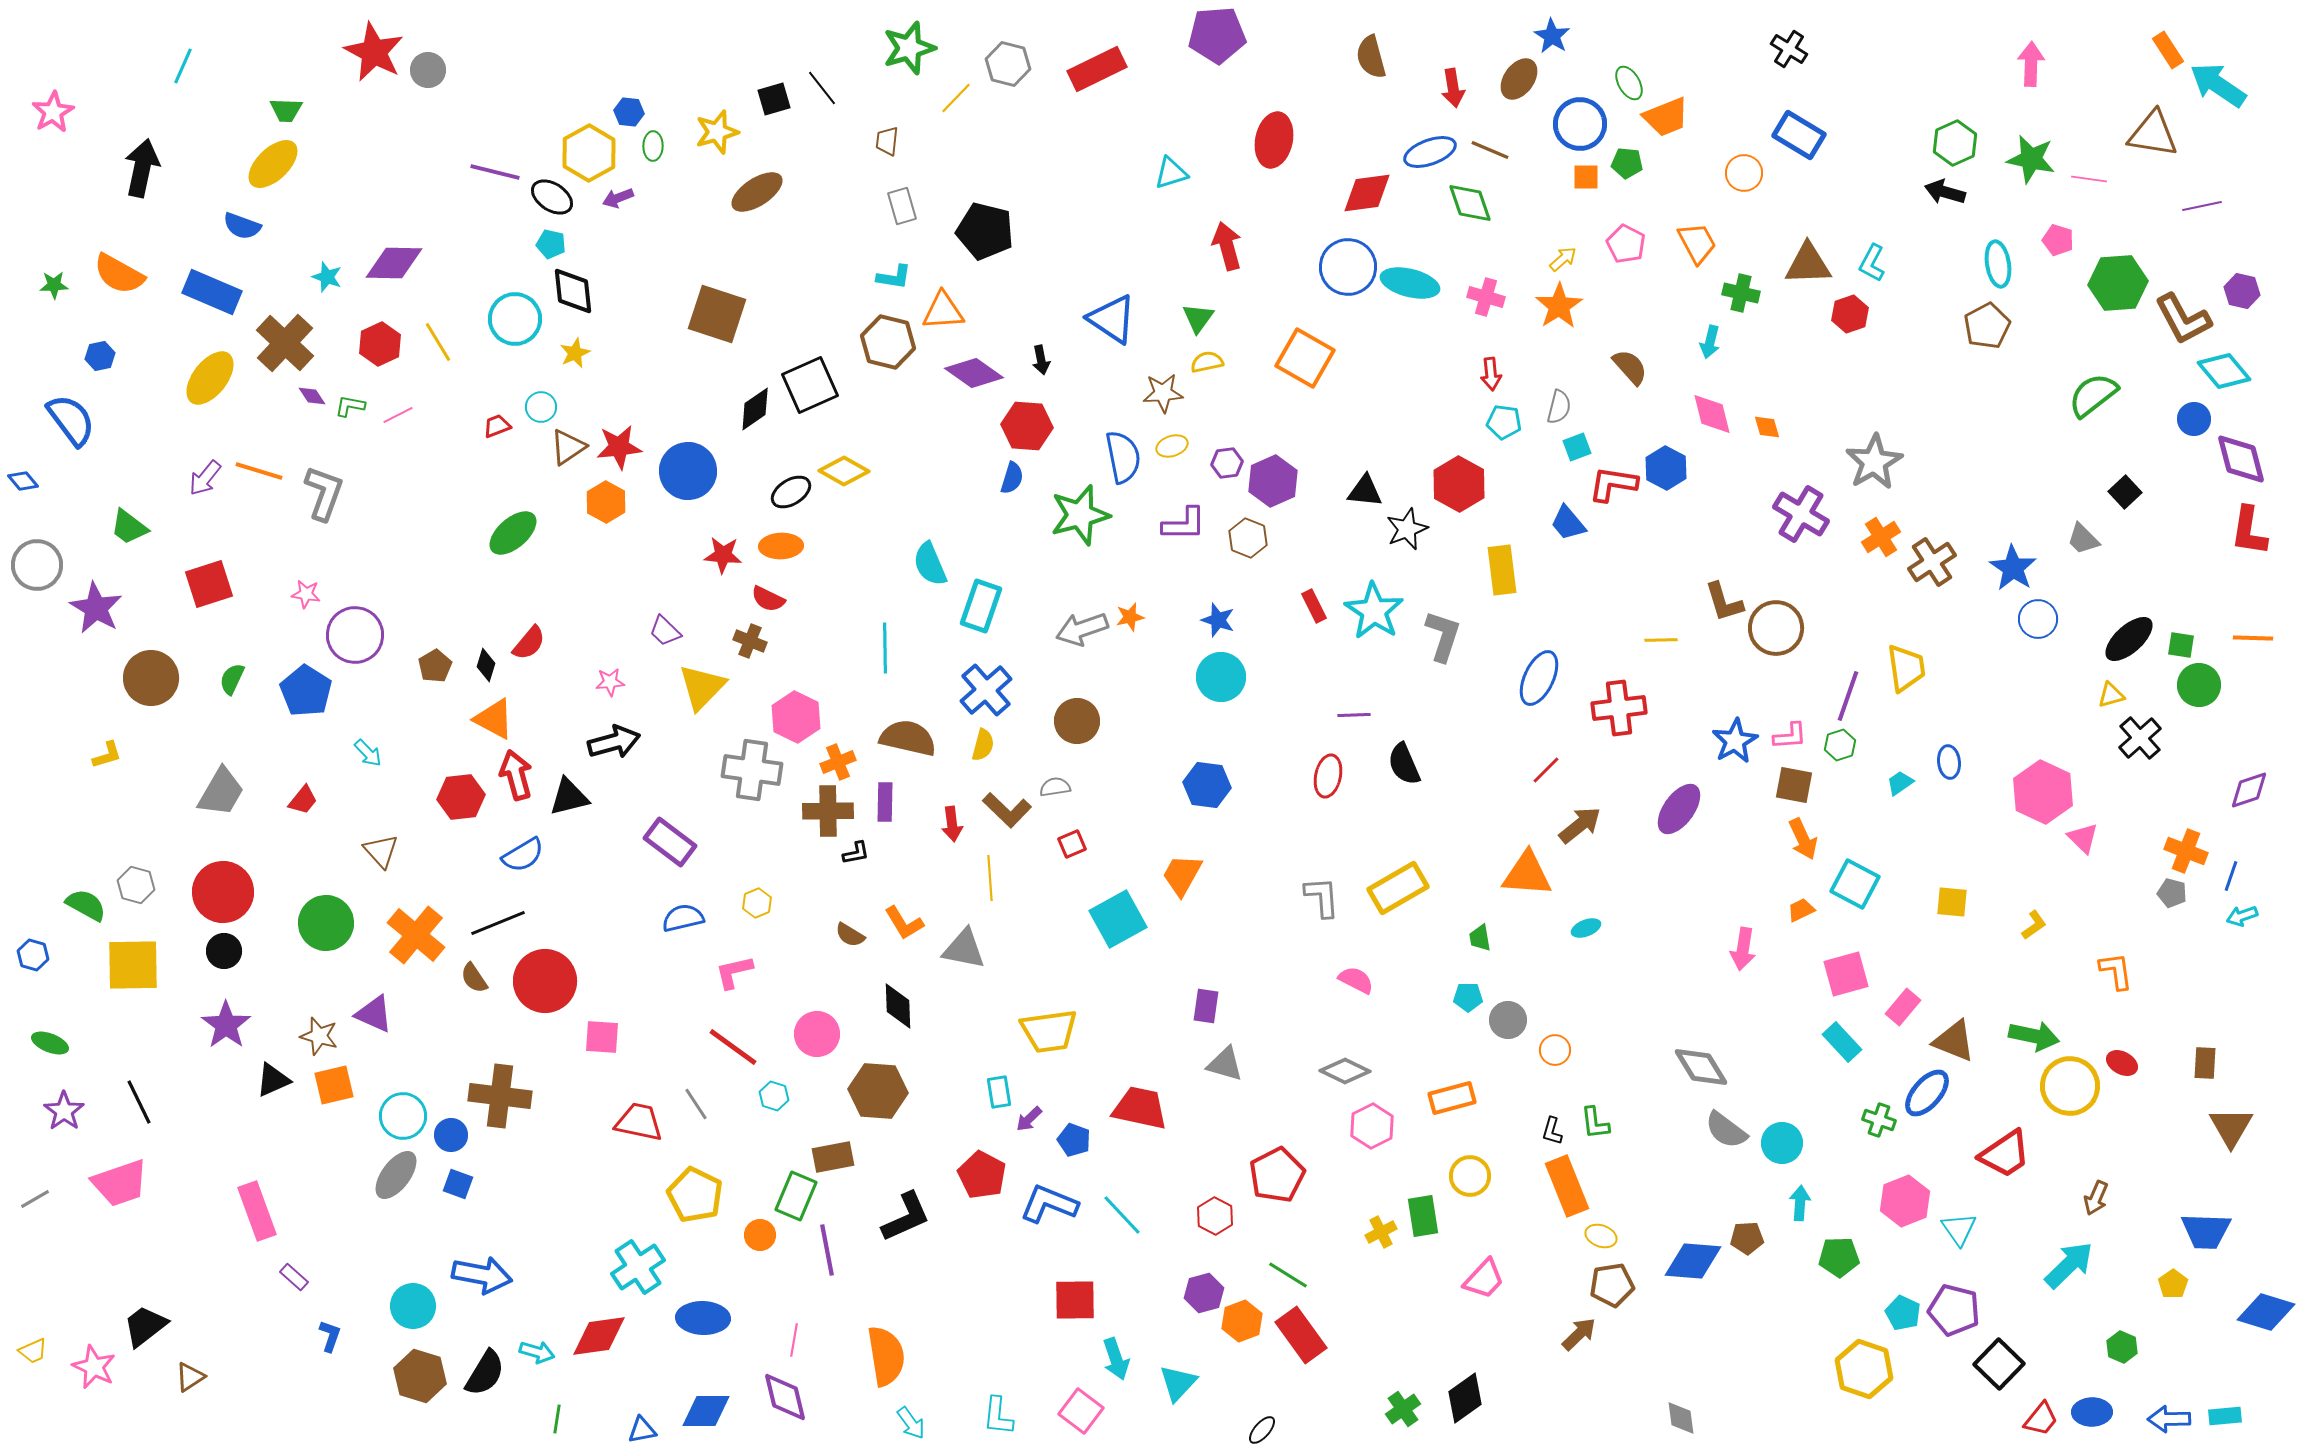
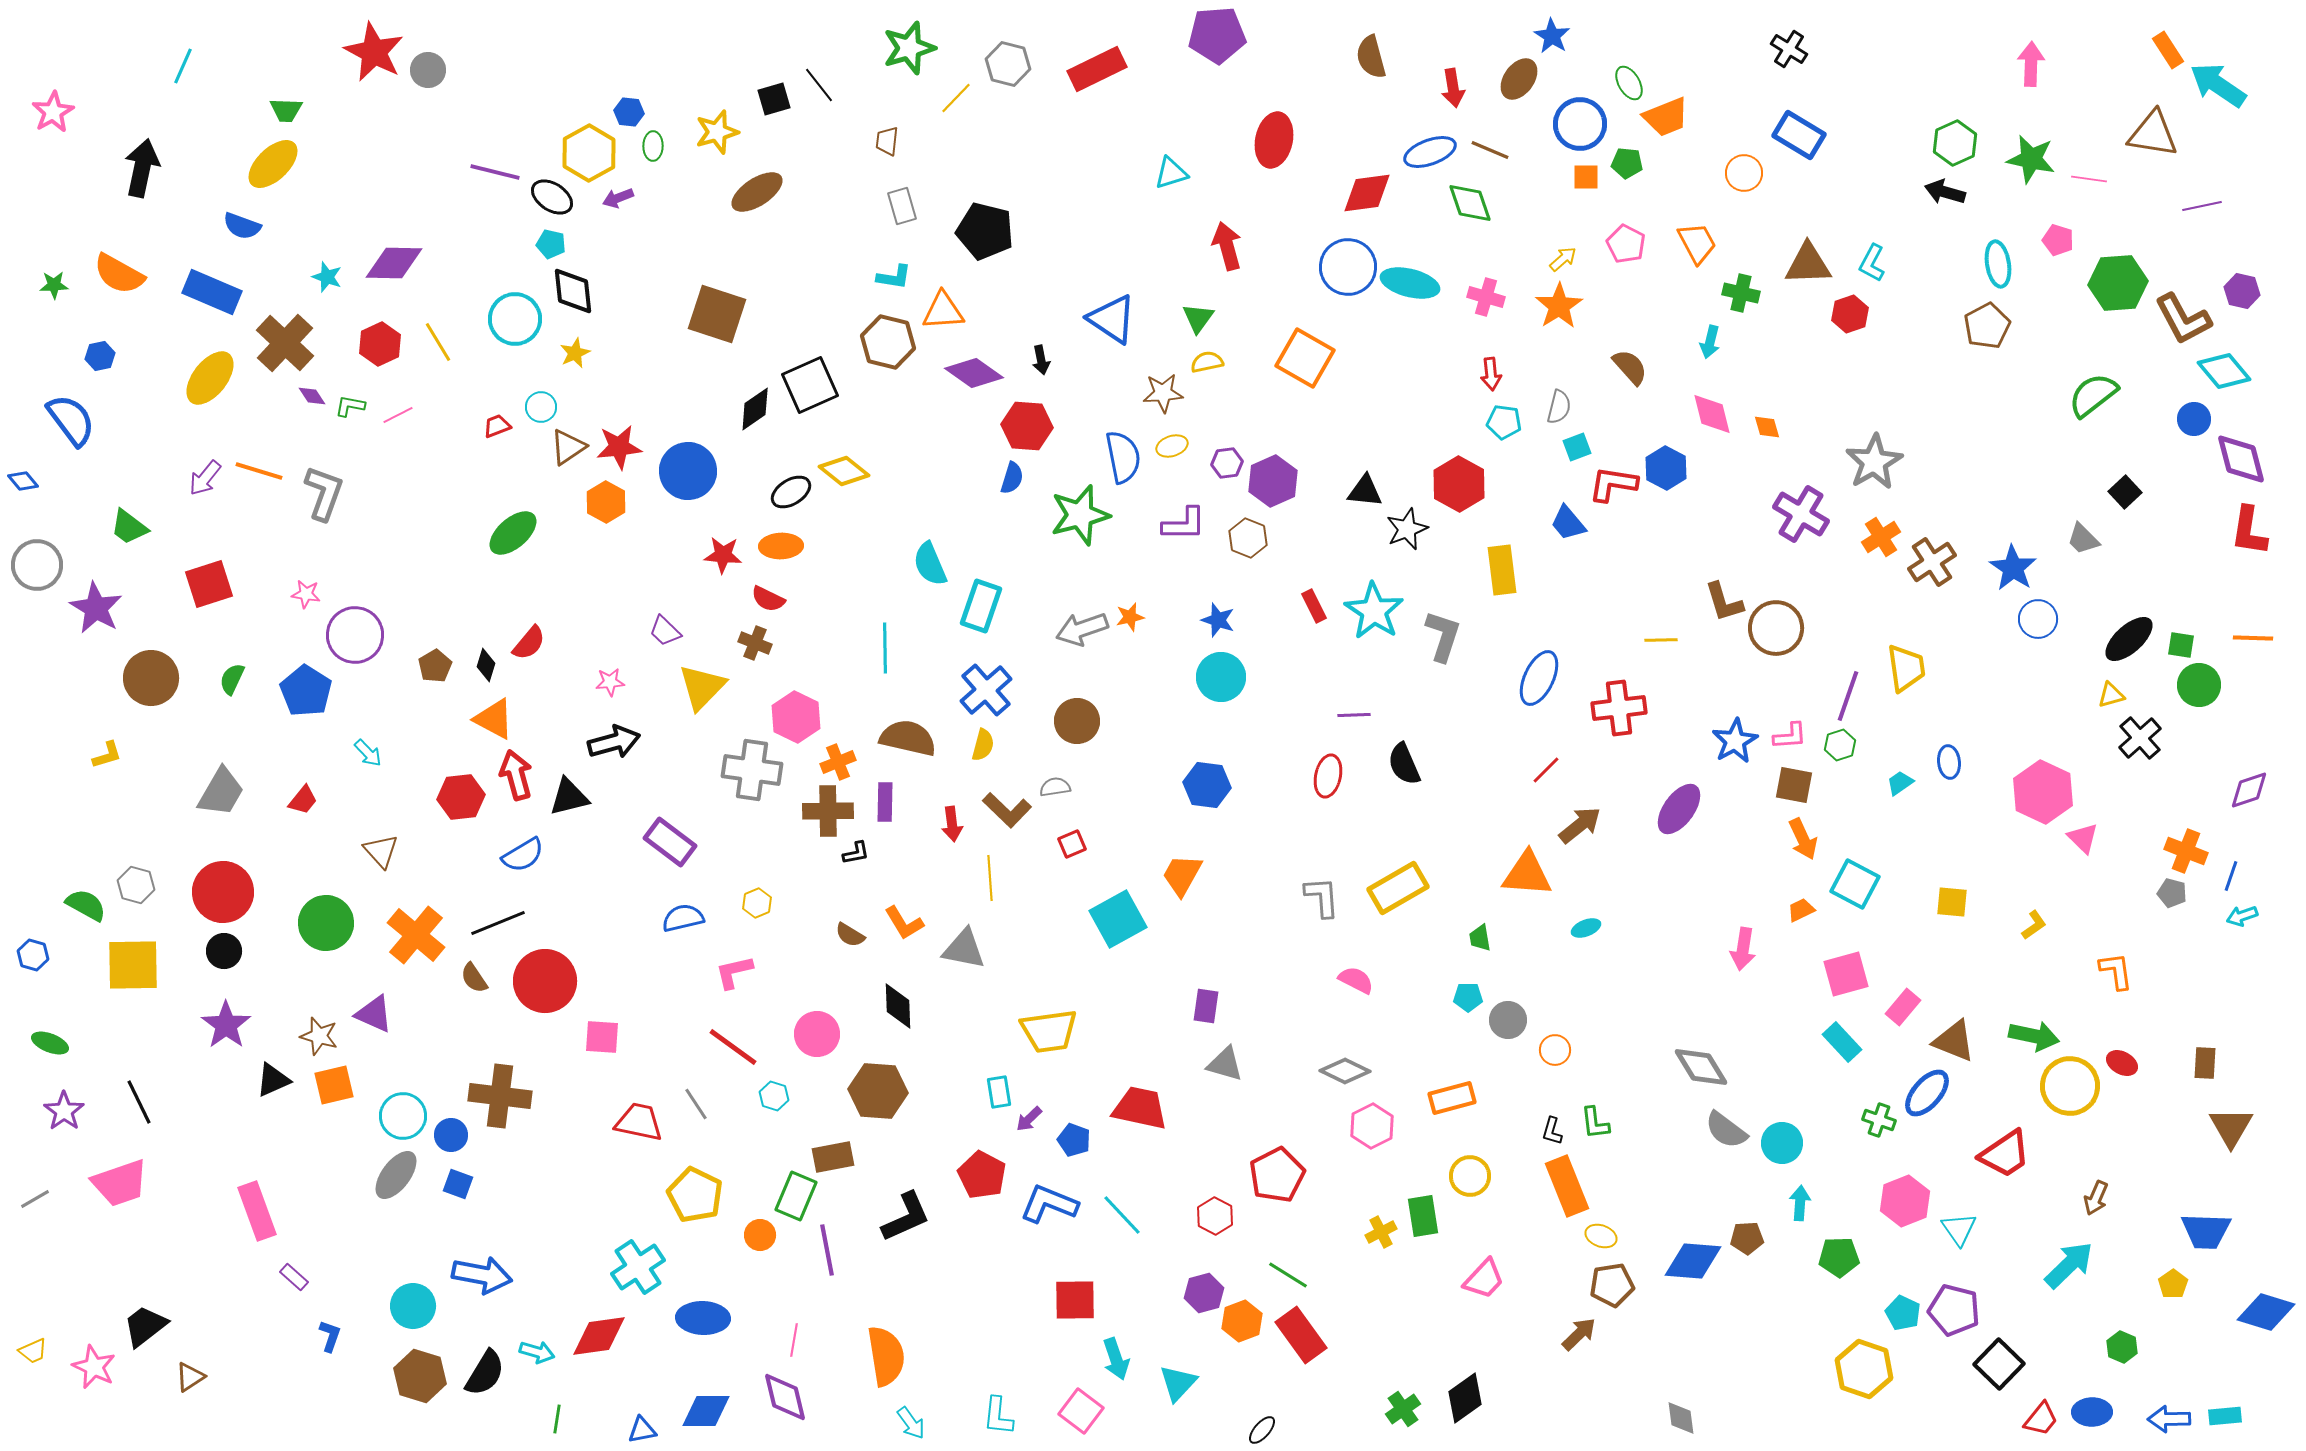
black line at (822, 88): moved 3 px left, 3 px up
yellow diamond at (844, 471): rotated 9 degrees clockwise
brown cross at (750, 641): moved 5 px right, 2 px down
